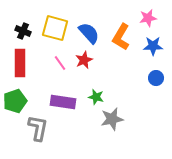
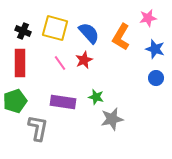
blue star: moved 2 px right, 3 px down; rotated 18 degrees clockwise
